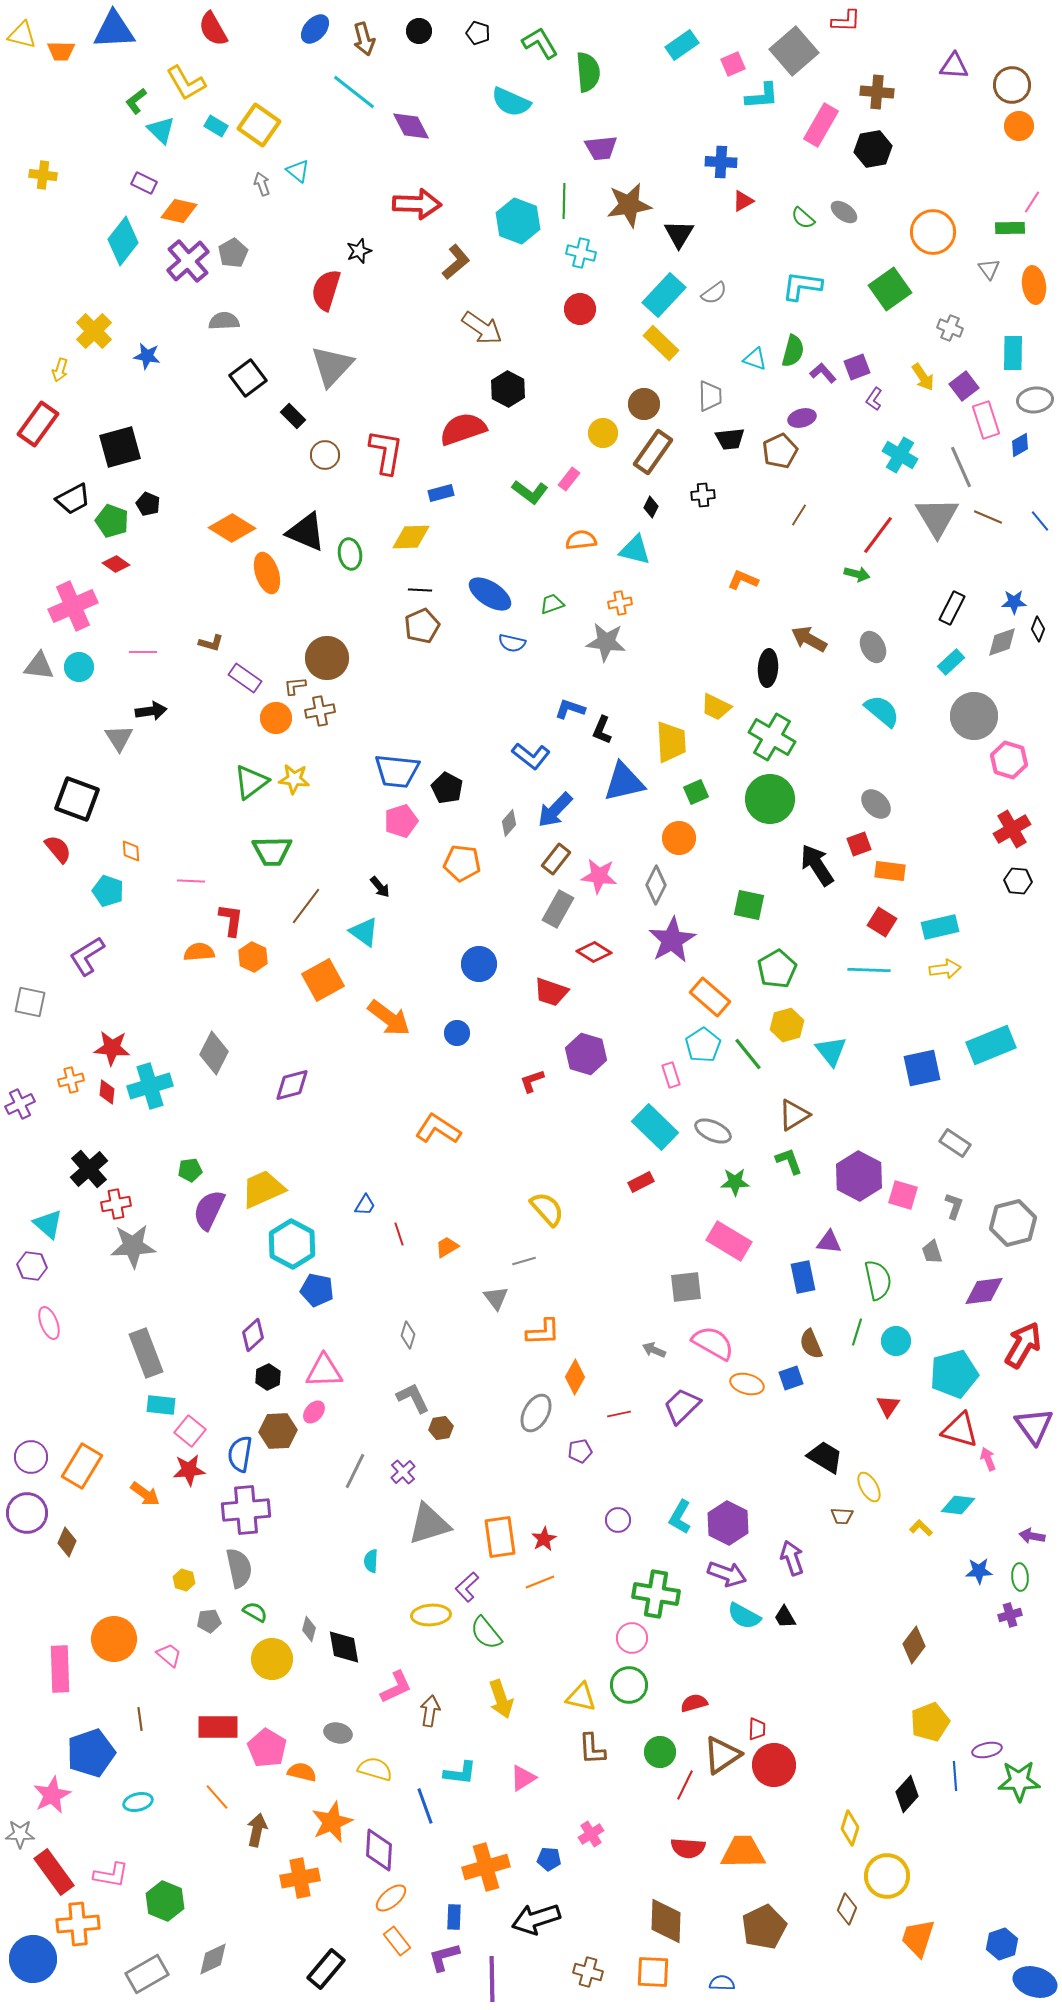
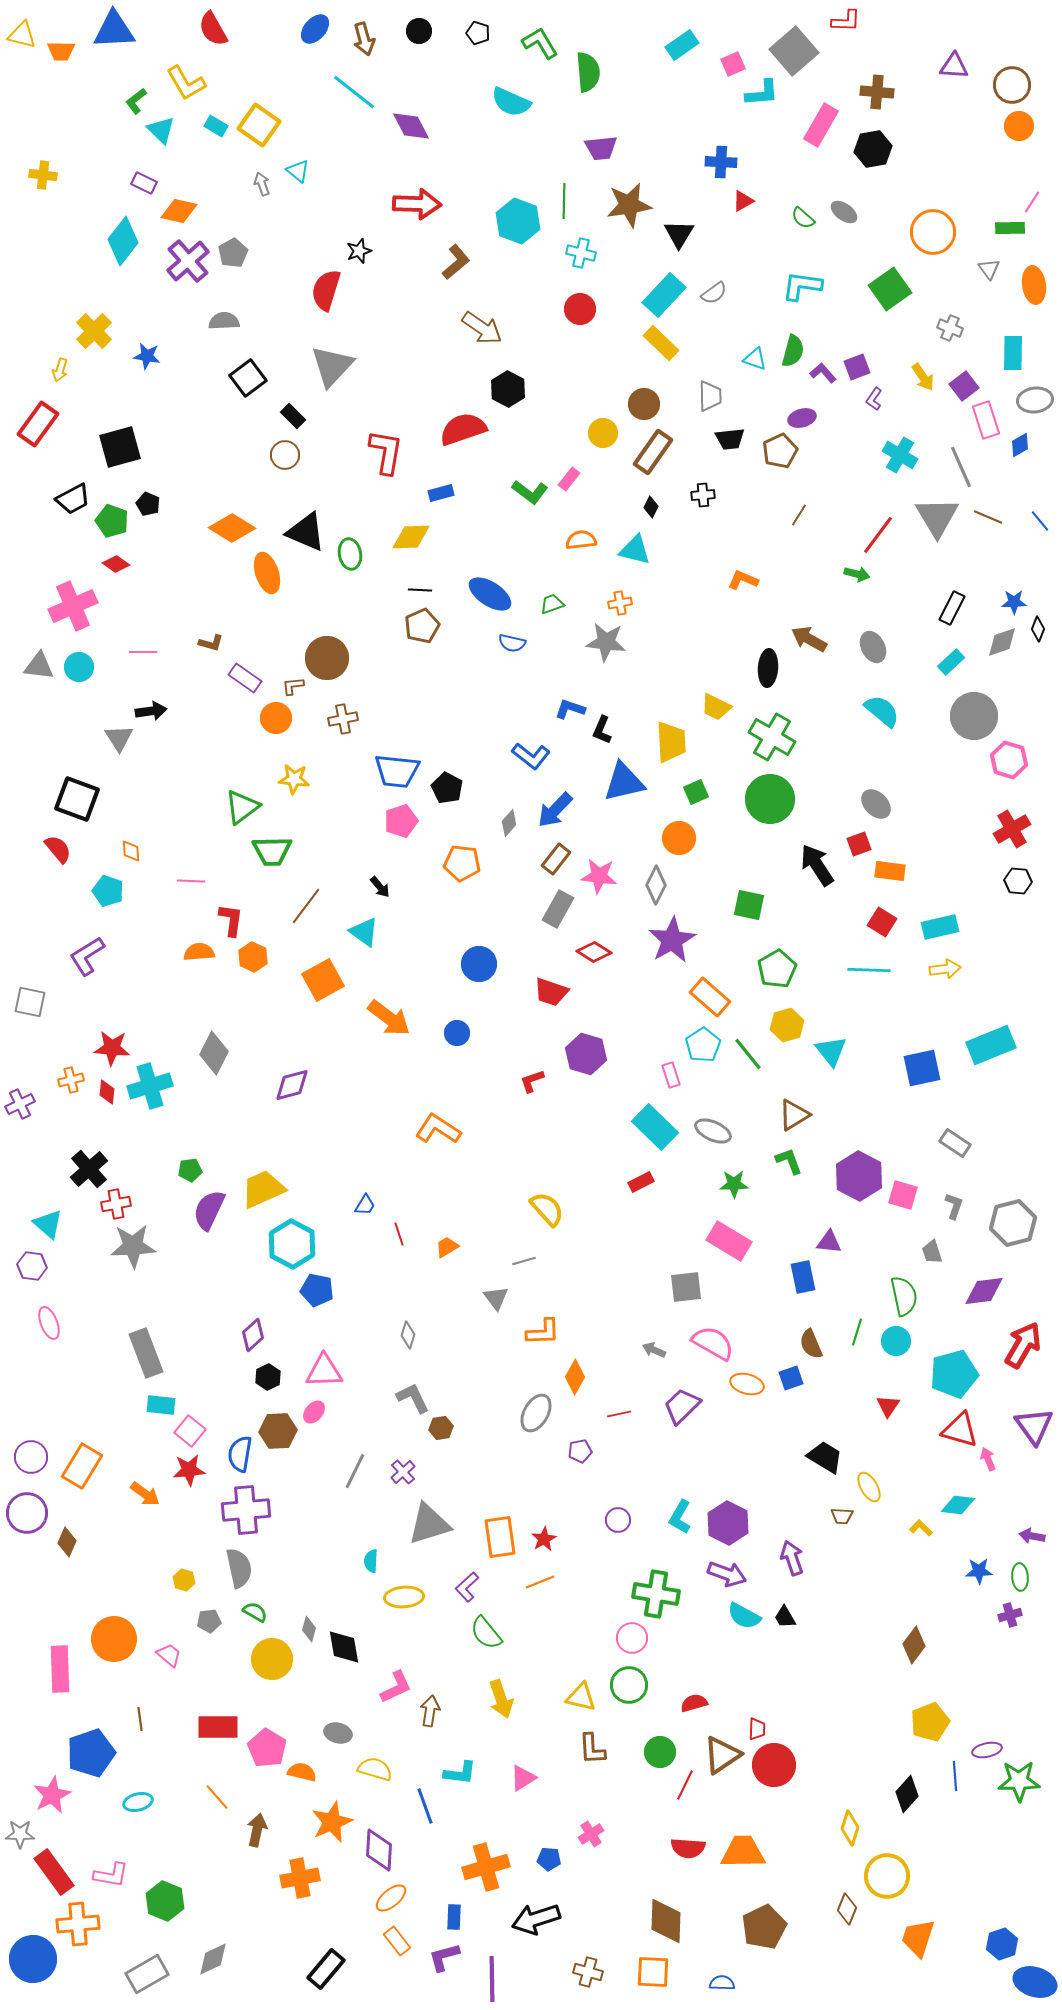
cyan L-shape at (762, 96): moved 3 px up
brown circle at (325, 455): moved 40 px left
brown L-shape at (295, 686): moved 2 px left
brown cross at (320, 711): moved 23 px right, 8 px down
green triangle at (251, 782): moved 9 px left, 25 px down
green star at (735, 1182): moved 1 px left, 2 px down
green semicircle at (878, 1280): moved 26 px right, 16 px down
yellow ellipse at (431, 1615): moved 27 px left, 18 px up
